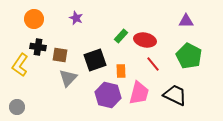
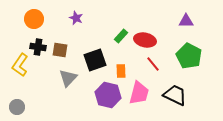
brown square: moved 5 px up
